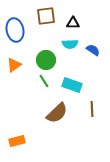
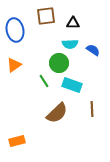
green circle: moved 13 px right, 3 px down
